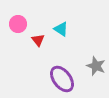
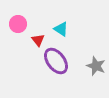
purple ellipse: moved 6 px left, 18 px up
